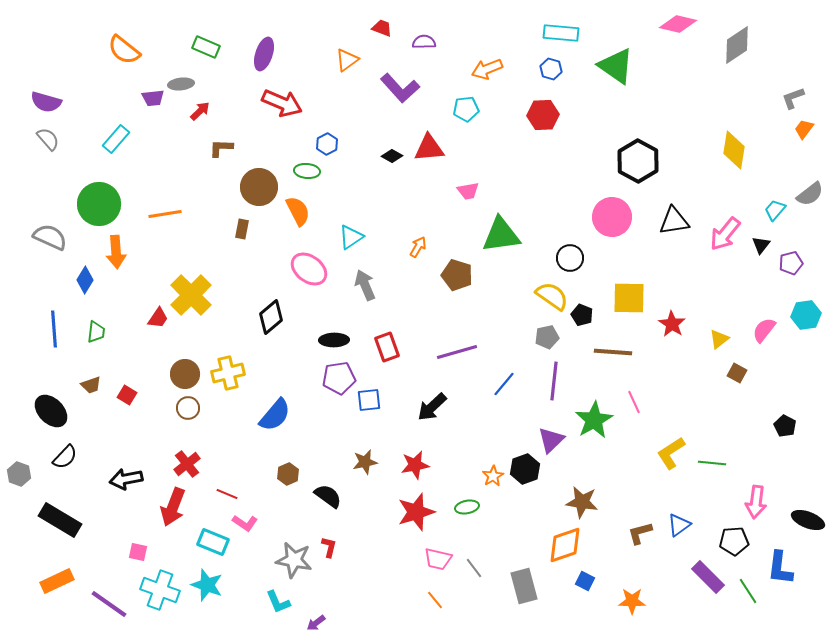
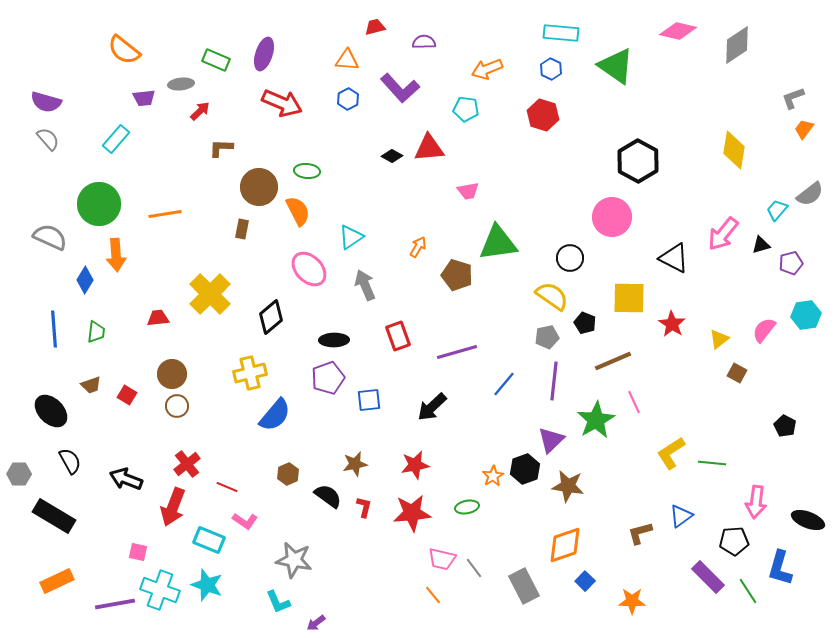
pink diamond at (678, 24): moved 7 px down
red trapezoid at (382, 28): moved 7 px left, 1 px up; rotated 35 degrees counterclockwise
green rectangle at (206, 47): moved 10 px right, 13 px down
orange triangle at (347, 60): rotated 40 degrees clockwise
blue hexagon at (551, 69): rotated 10 degrees clockwise
purple trapezoid at (153, 98): moved 9 px left
cyan pentagon at (466, 109): rotated 15 degrees clockwise
red hexagon at (543, 115): rotated 20 degrees clockwise
blue hexagon at (327, 144): moved 21 px right, 45 px up
cyan trapezoid at (775, 210): moved 2 px right
black triangle at (674, 221): moved 37 px down; rotated 36 degrees clockwise
pink arrow at (725, 234): moved 2 px left
green triangle at (501, 235): moved 3 px left, 8 px down
black triangle at (761, 245): rotated 36 degrees clockwise
orange arrow at (116, 252): moved 3 px down
pink ellipse at (309, 269): rotated 9 degrees clockwise
yellow cross at (191, 295): moved 19 px right, 1 px up
black pentagon at (582, 315): moved 3 px right, 8 px down
red trapezoid at (158, 318): rotated 130 degrees counterclockwise
red rectangle at (387, 347): moved 11 px right, 11 px up
brown line at (613, 352): moved 9 px down; rotated 27 degrees counterclockwise
yellow cross at (228, 373): moved 22 px right
brown circle at (185, 374): moved 13 px left
purple pentagon at (339, 378): moved 11 px left; rotated 12 degrees counterclockwise
brown circle at (188, 408): moved 11 px left, 2 px up
green star at (594, 420): moved 2 px right
black semicircle at (65, 457): moved 5 px right, 4 px down; rotated 72 degrees counterclockwise
brown star at (365, 462): moved 10 px left, 2 px down
gray hexagon at (19, 474): rotated 20 degrees counterclockwise
black arrow at (126, 479): rotated 32 degrees clockwise
red line at (227, 494): moved 7 px up
brown star at (582, 502): moved 14 px left, 16 px up
red star at (416, 512): moved 4 px left, 1 px down; rotated 12 degrees clockwise
black rectangle at (60, 520): moved 6 px left, 4 px up
pink L-shape at (245, 523): moved 2 px up
blue triangle at (679, 525): moved 2 px right, 9 px up
cyan rectangle at (213, 542): moved 4 px left, 2 px up
red L-shape at (329, 547): moved 35 px right, 40 px up
pink trapezoid at (438, 559): moved 4 px right
blue L-shape at (780, 568): rotated 9 degrees clockwise
blue square at (585, 581): rotated 18 degrees clockwise
gray rectangle at (524, 586): rotated 12 degrees counterclockwise
orange line at (435, 600): moved 2 px left, 5 px up
purple line at (109, 604): moved 6 px right; rotated 45 degrees counterclockwise
